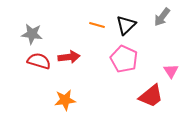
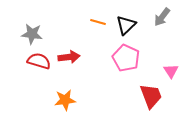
orange line: moved 1 px right, 3 px up
pink pentagon: moved 2 px right, 1 px up
red trapezoid: rotated 72 degrees counterclockwise
